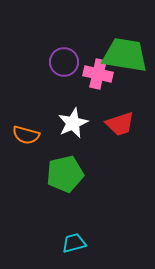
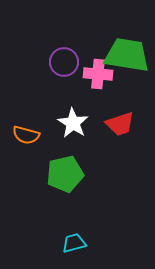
green trapezoid: moved 2 px right
pink cross: rotated 8 degrees counterclockwise
white star: rotated 16 degrees counterclockwise
